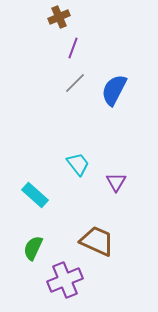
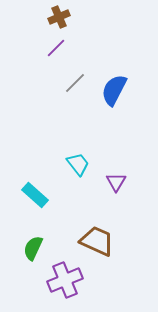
purple line: moved 17 px left; rotated 25 degrees clockwise
